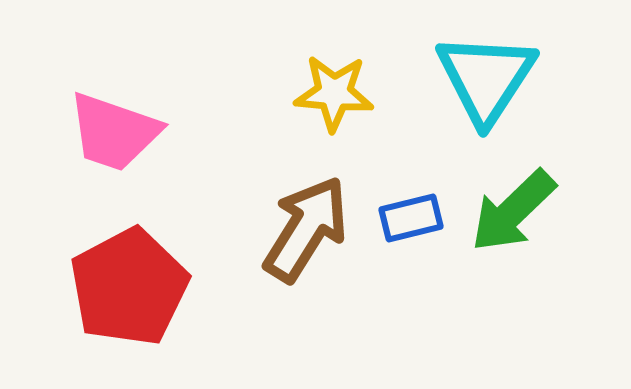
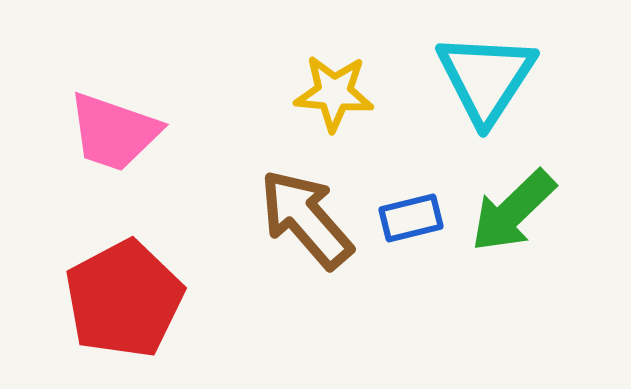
brown arrow: moved 10 px up; rotated 73 degrees counterclockwise
red pentagon: moved 5 px left, 12 px down
